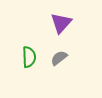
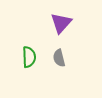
gray semicircle: rotated 66 degrees counterclockwise
